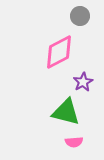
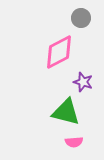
gray circle: moved 1 px right, 2 px down
purple star: rotated 24 degrees counterclockwise
